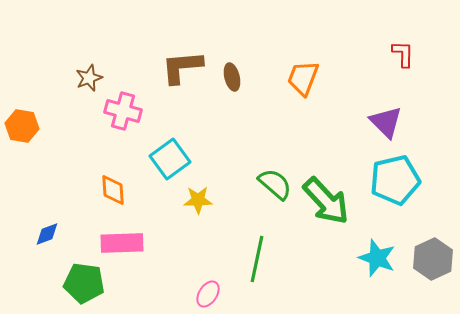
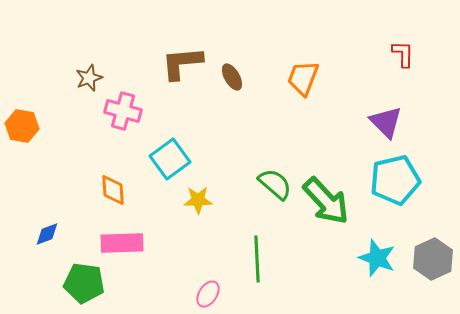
brown L-shape: moved 4 px up
brown ellipse: rotated 16 degrees counterclockwise
green line: rotated 15 degrees counterclockwise
